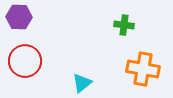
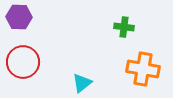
green cross: moved 2 px down
red circle: moved 2 px left, 1 px down
